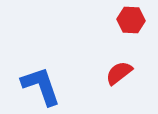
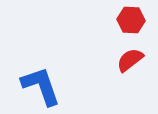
red semicircle: moved 11 px right, 13 px up
